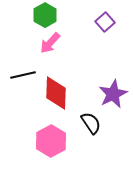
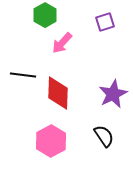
purple square: rotated 24 degrees clockwise
pink arrow: moved 12 px right
black line: rotated 20 degrees clockwise
red diamond: moved 2 px right
black semicircle: moved 13 px right, 13 px down
